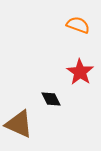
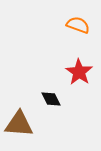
red star: moved 1 px left
brown triangle: rotated 20 degrees counterclockwise
